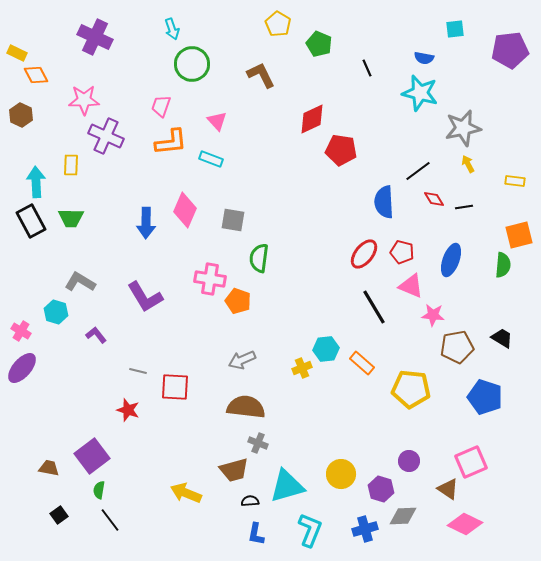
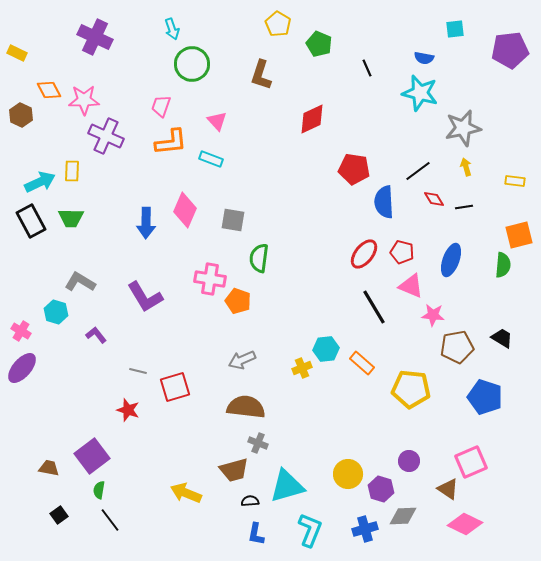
orange diamond at (36, 75): moved 13 px right, 15 px down
brown L-shape at (261, 75): rotated 136 degrees counterclockwise
red pentagon at (341, 150): moved 13 px right, 19 px down
yellow arrow at (468, 164): moved 2 px left, 3 px down; rotated 12 degrees clockwise
yellow rectangle at (71, 165): moved 1 px right, 6 px down
cyan arrow at (36, 182): moved 4 px right; rotated 68 degrees clockwise
red square at (175, 387): rotated 20 degrees counterclockwise
yellow circle at (341, 474): moved 7 px right
